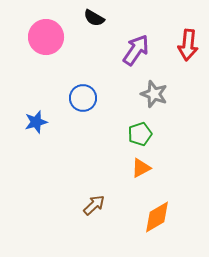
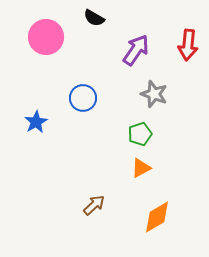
blue star: rotated 15 degrees counterclockwise
